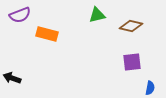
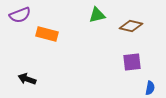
black arrow: moved 15 px right, 1 px down
